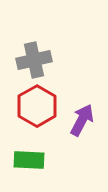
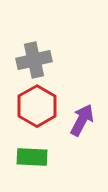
green rectangle: moved 3 px right, 3 px up
